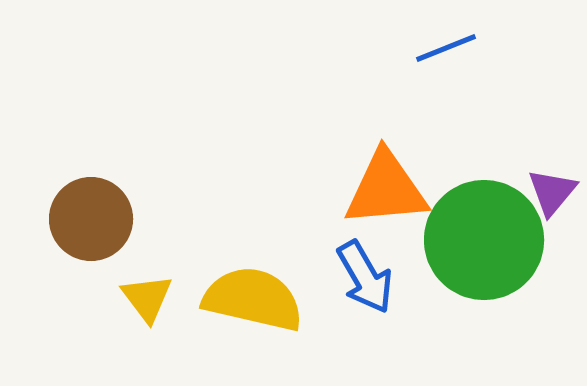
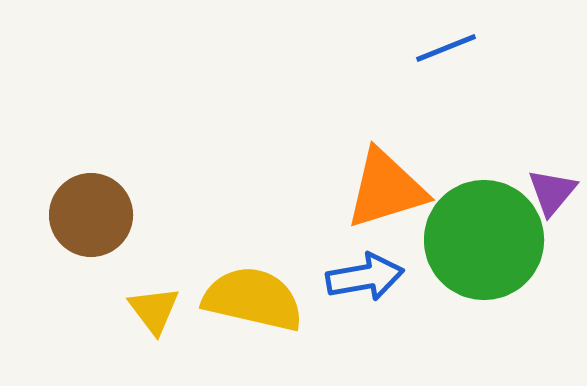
orange triangle: rotated 12 degrees counterclockwise
brown circle: moved 4 px up
blue arrow: rotated 70 degrees counterclockwise
yellow triangle: moved 7 px right, 12 px down
